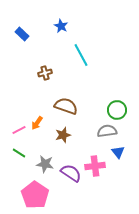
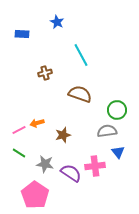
blue star: moved 4 px left, 4 px up
blue rectangle: rotated 40 degrees counterclockwise
brown semicircle: moved 14 px right, 12 px up
orange arrow: rotated 40 degrees clockwise
